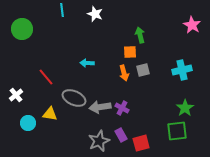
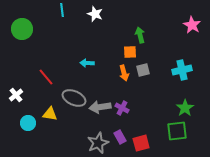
purple rectangle: moved 1 px left, 2 px down
gray star: moved 1 px left, 2 px down
